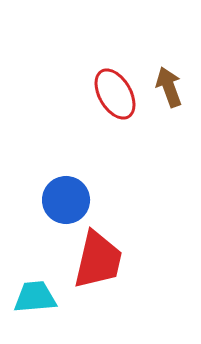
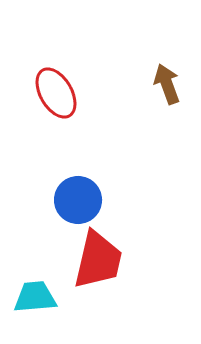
brown arrow: moved 2 px left, 3 px up
red ellipse: moved 59 px left, 1 px up
blue circle: moved 12 px right
